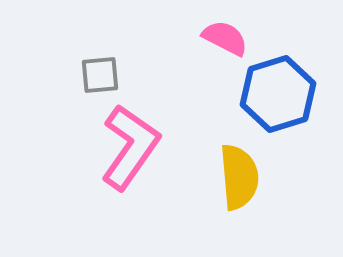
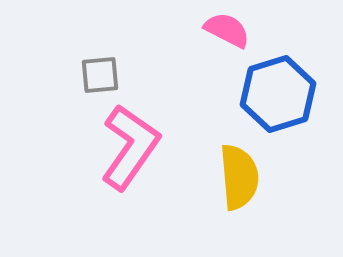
pink semicircle: moved 2 px right, 8 px up
